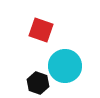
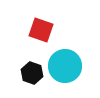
black hexagon: moved 6 px left, 10 px up
